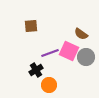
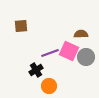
brown square: moved 10 px left
brown semicircle: rotated 144 degrees clockwise
orange circle: moved 1 px down
